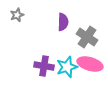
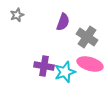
purple semicircle: rotated 18 degrees clockwise
cyan star: moved 2 px left, 5 px down
